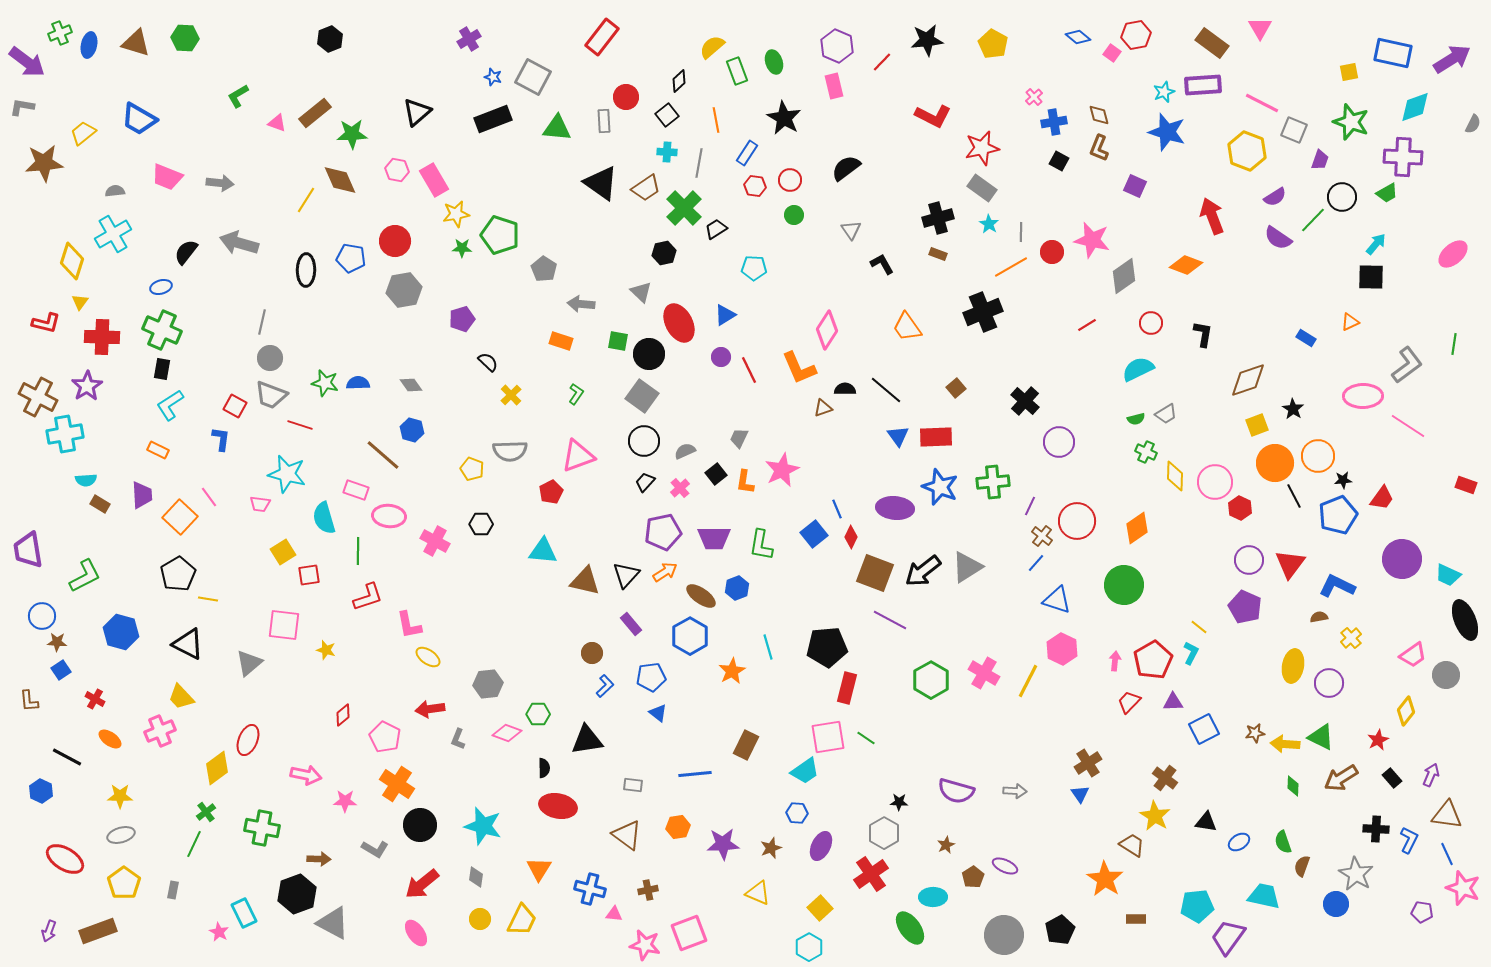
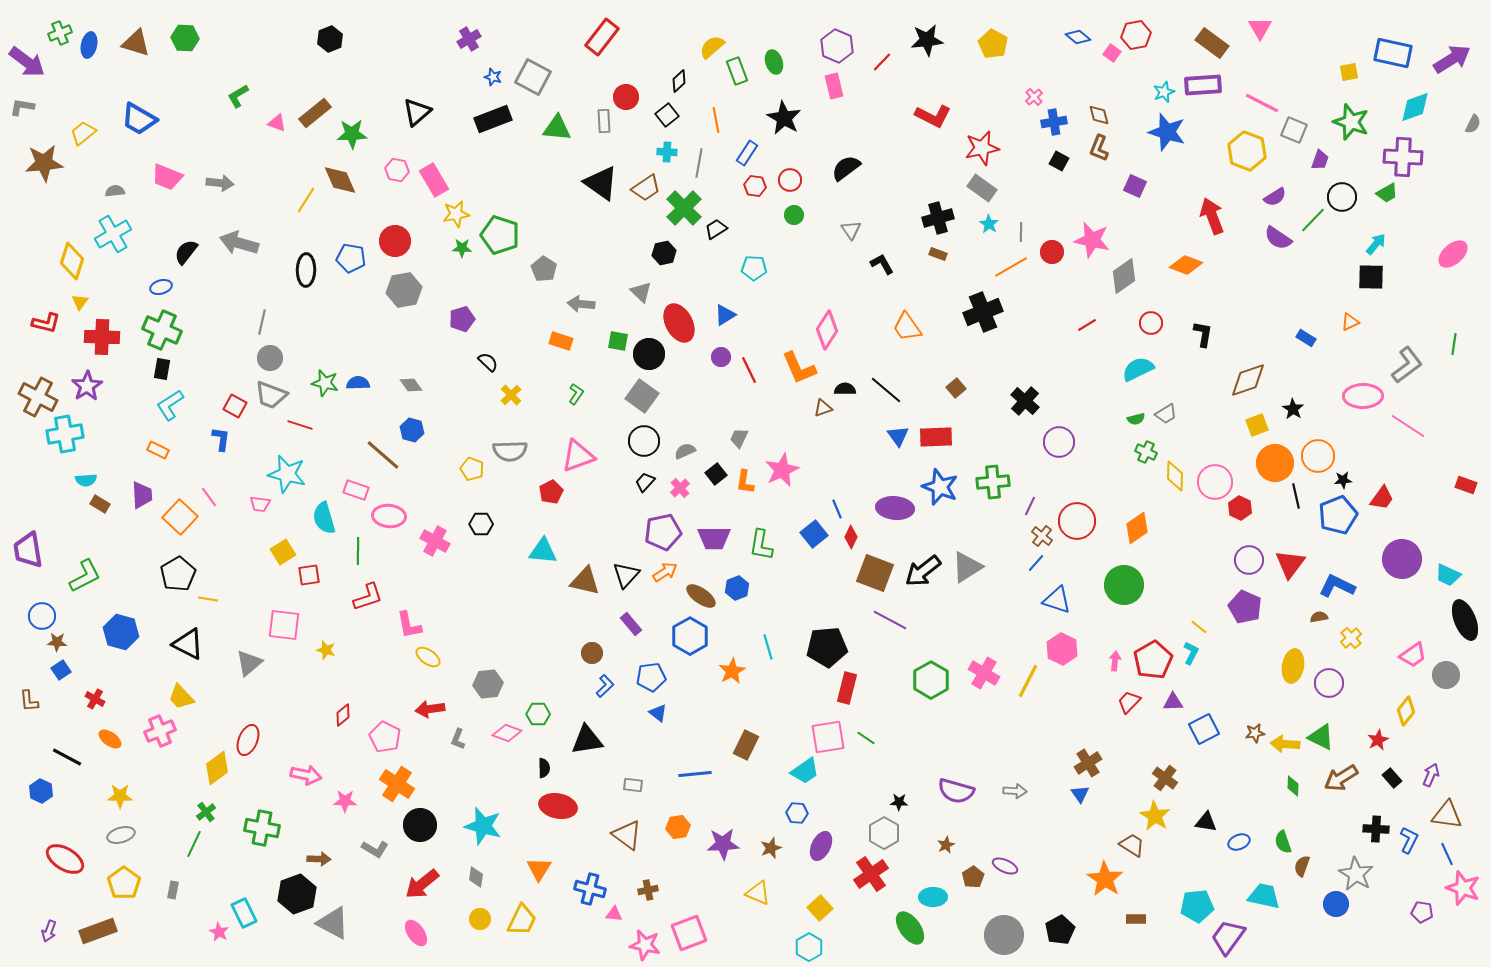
black line at (1294, 496): moved 2 px right; rotated 15 degrees clockwise
blue ellipse at (1239, 842): rotated 10 degrees clockwise
